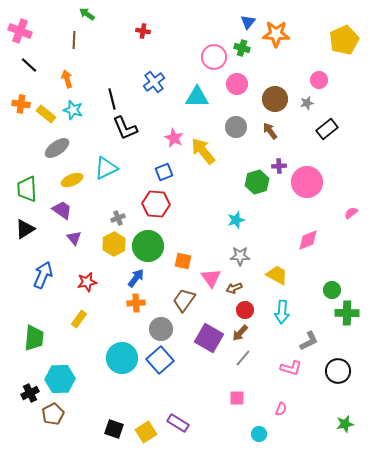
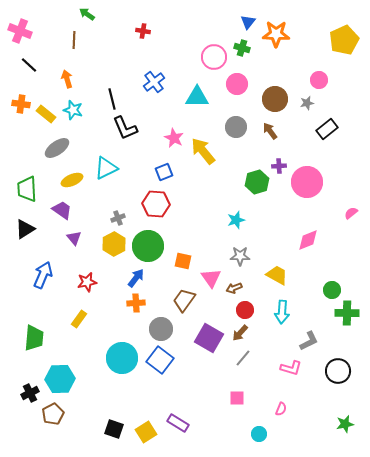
blue square at (160, 360): rotated 12 degrees counterclockwise
